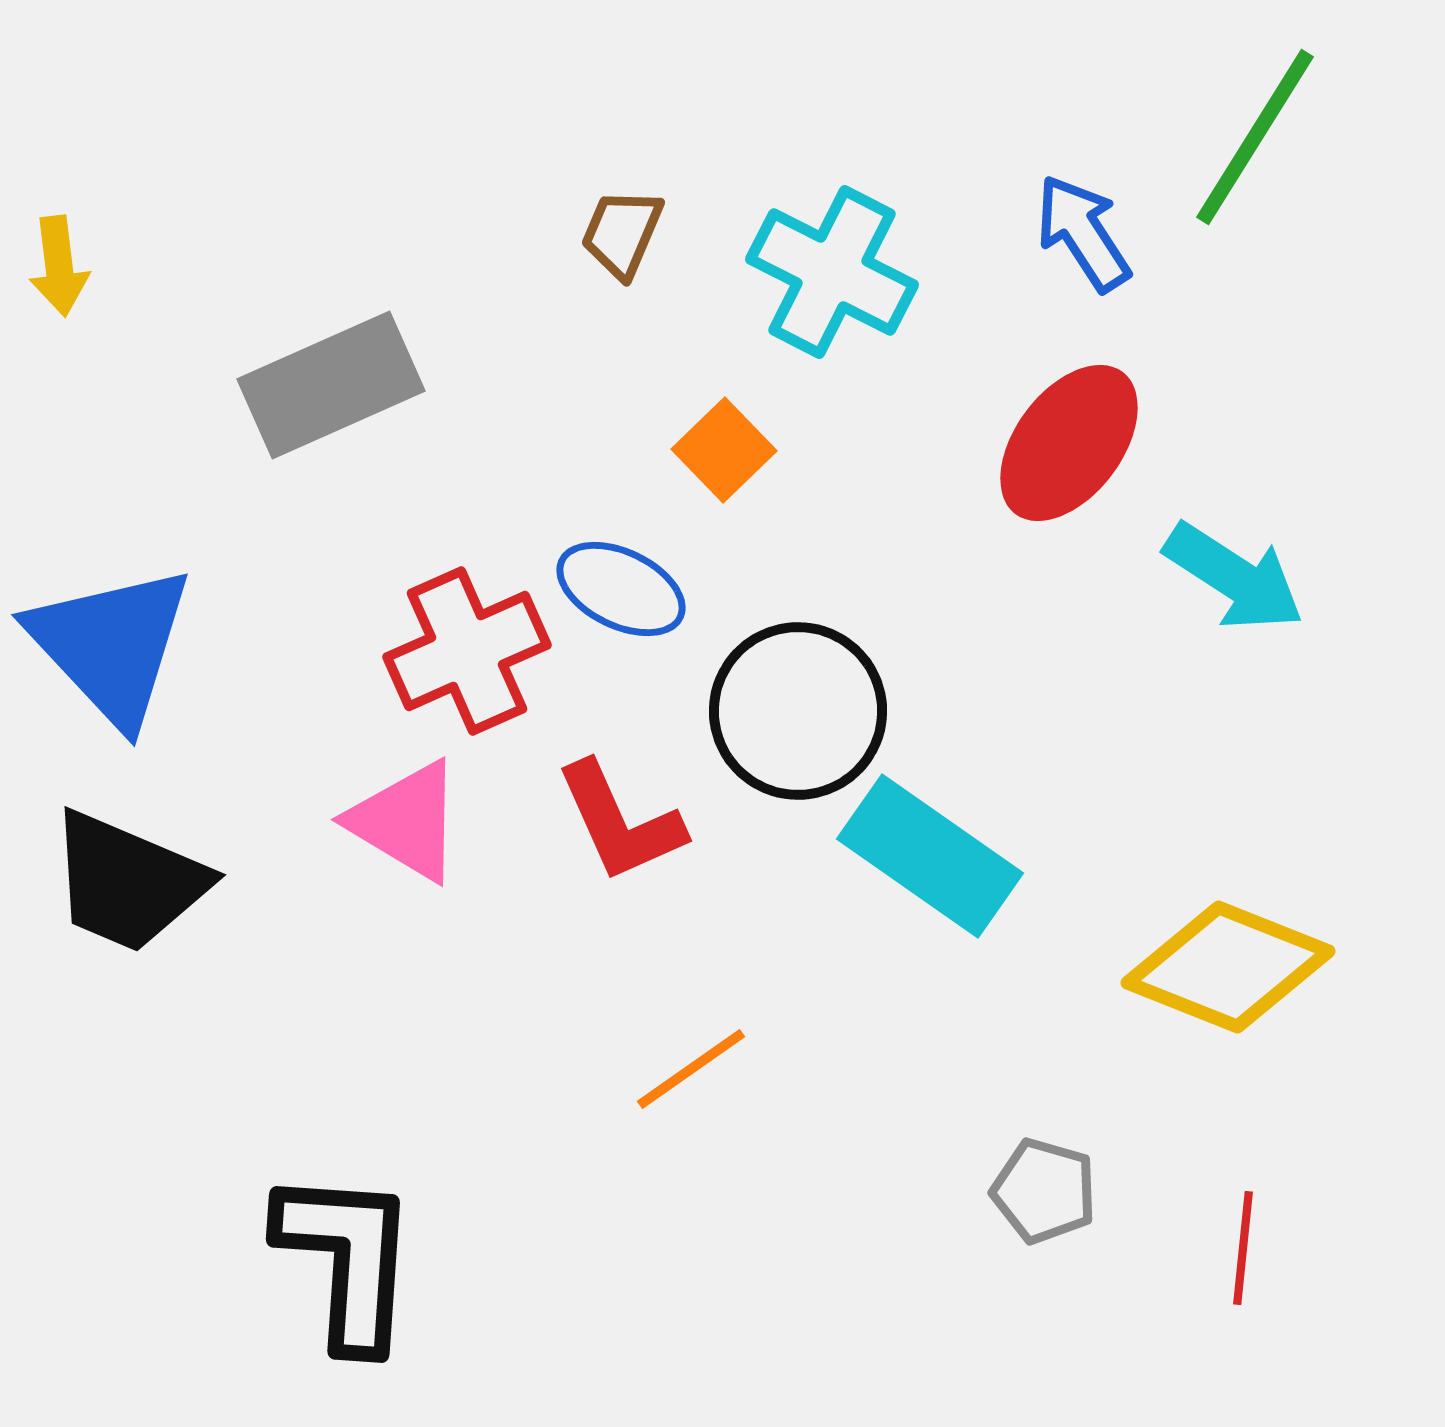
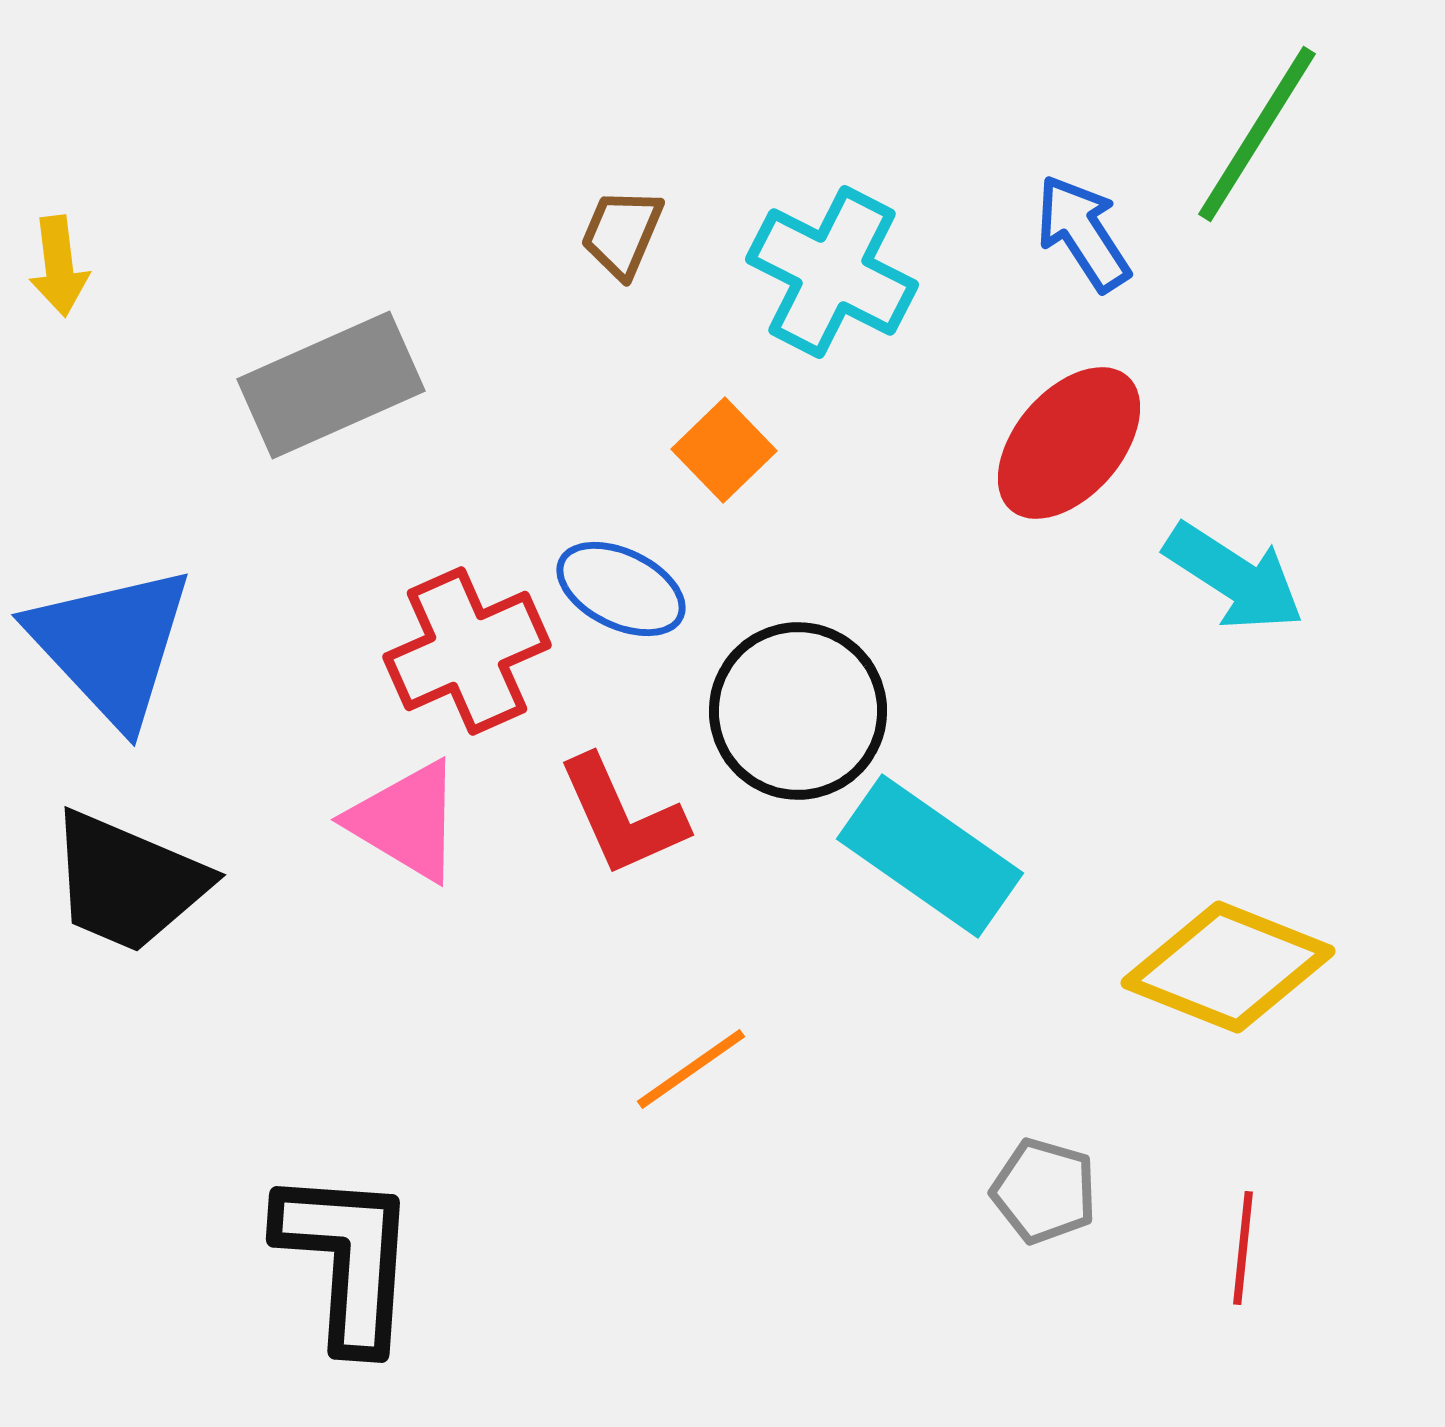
green line: moved 2 px right, 3 px up
red ellipse: rotated 4 degrees clockwise
red L-shape: moved 2 px right, 6 px up
